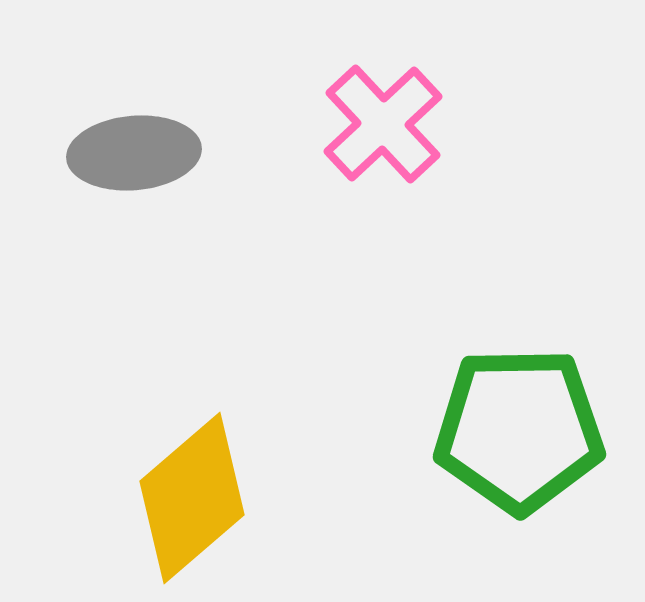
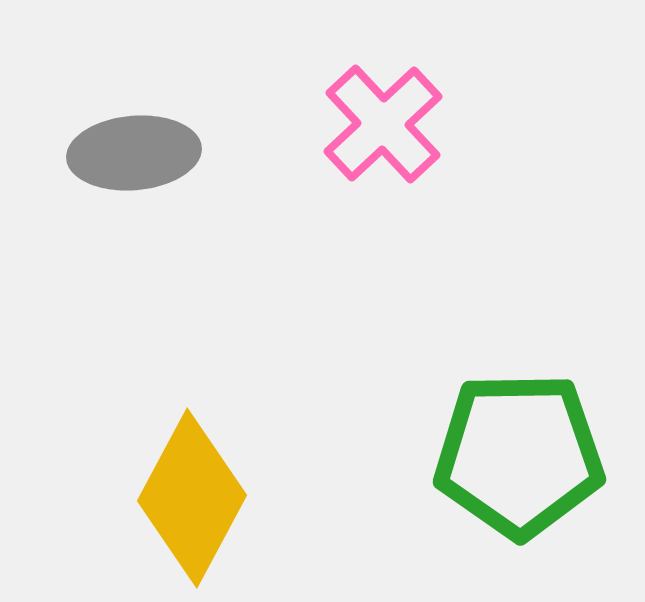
green pentagon: moved 25 px down
yellow diamond: rotated 21 degrees counterclockwise
